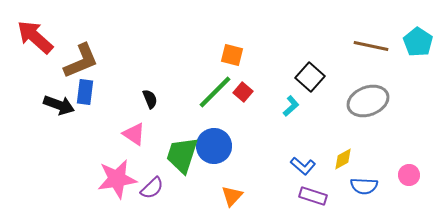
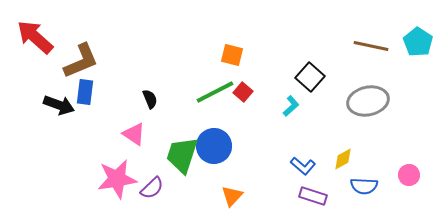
green line: rotated 18 degrees clockwise
gray ellipse: rotated 9 degrees clockwise
